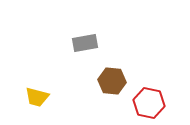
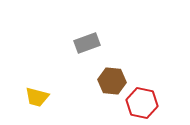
gray rectangle: moved 2 px right; rotated 10 degrees counterclockwise
red hexagon: moved 7 px left
